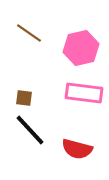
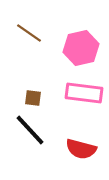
brown square: moved 9 px right
red semicircle: moved 4 px right
